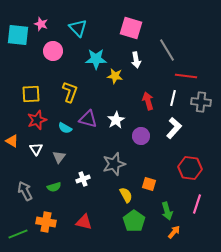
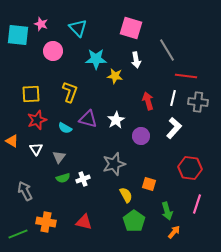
gray cross: moved 3 px left
green semicircle: moved 9 px right, 9 px up
